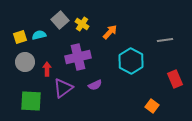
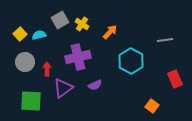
gray square: rotated 12 degrees clockwise
yellow square: moved 3 px up; rotated 24 degrees counterclockwise
